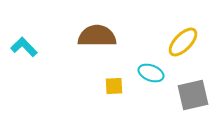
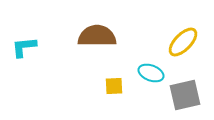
cyan L-shape: rotated 52 degrees counterclockwise
gray square: moved 8 px left
